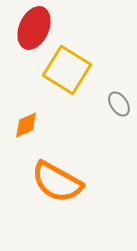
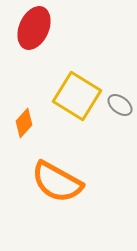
yellow square: moved 10 px right, 26 px down
gray ellipse: moved 1 px right, 1 px down; rotated 20 degrees counterclockwise
orange diamond: moved 2 px left, 2 px up; rotated 24 degrees counterclockwise
